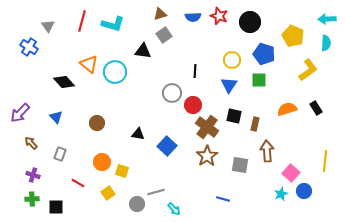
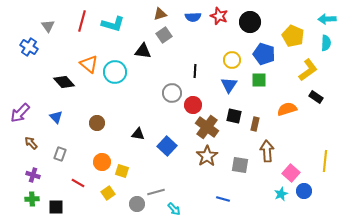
black rectangle at (316, 108): moved 11 px up; rotated 24 degrees counterclockwise
